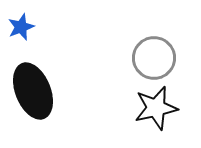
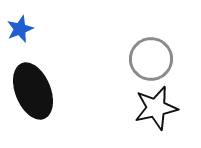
blue star: moved 1 px left, 2 px down
gray circle: moved 3 px left, 1 px down
